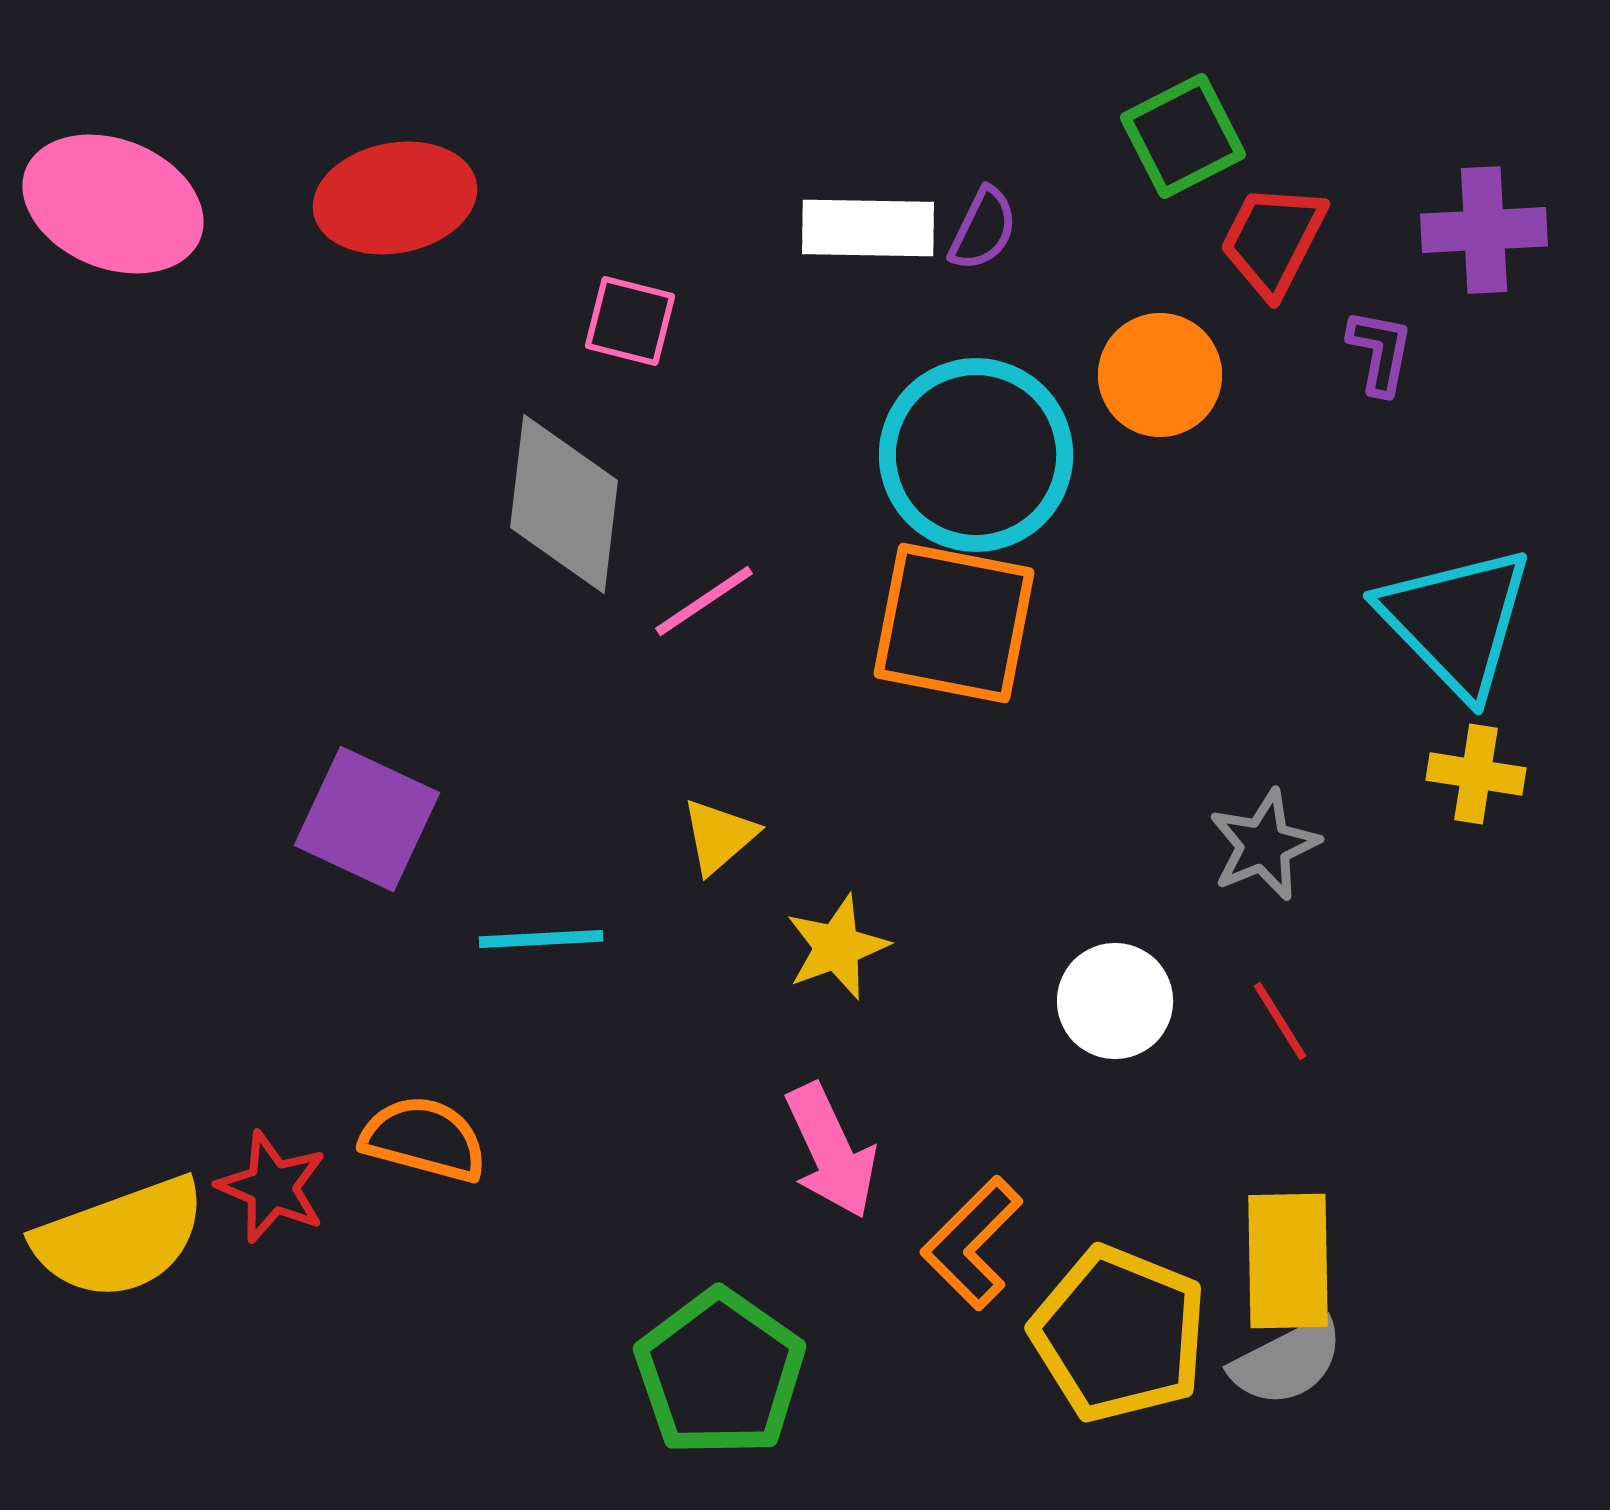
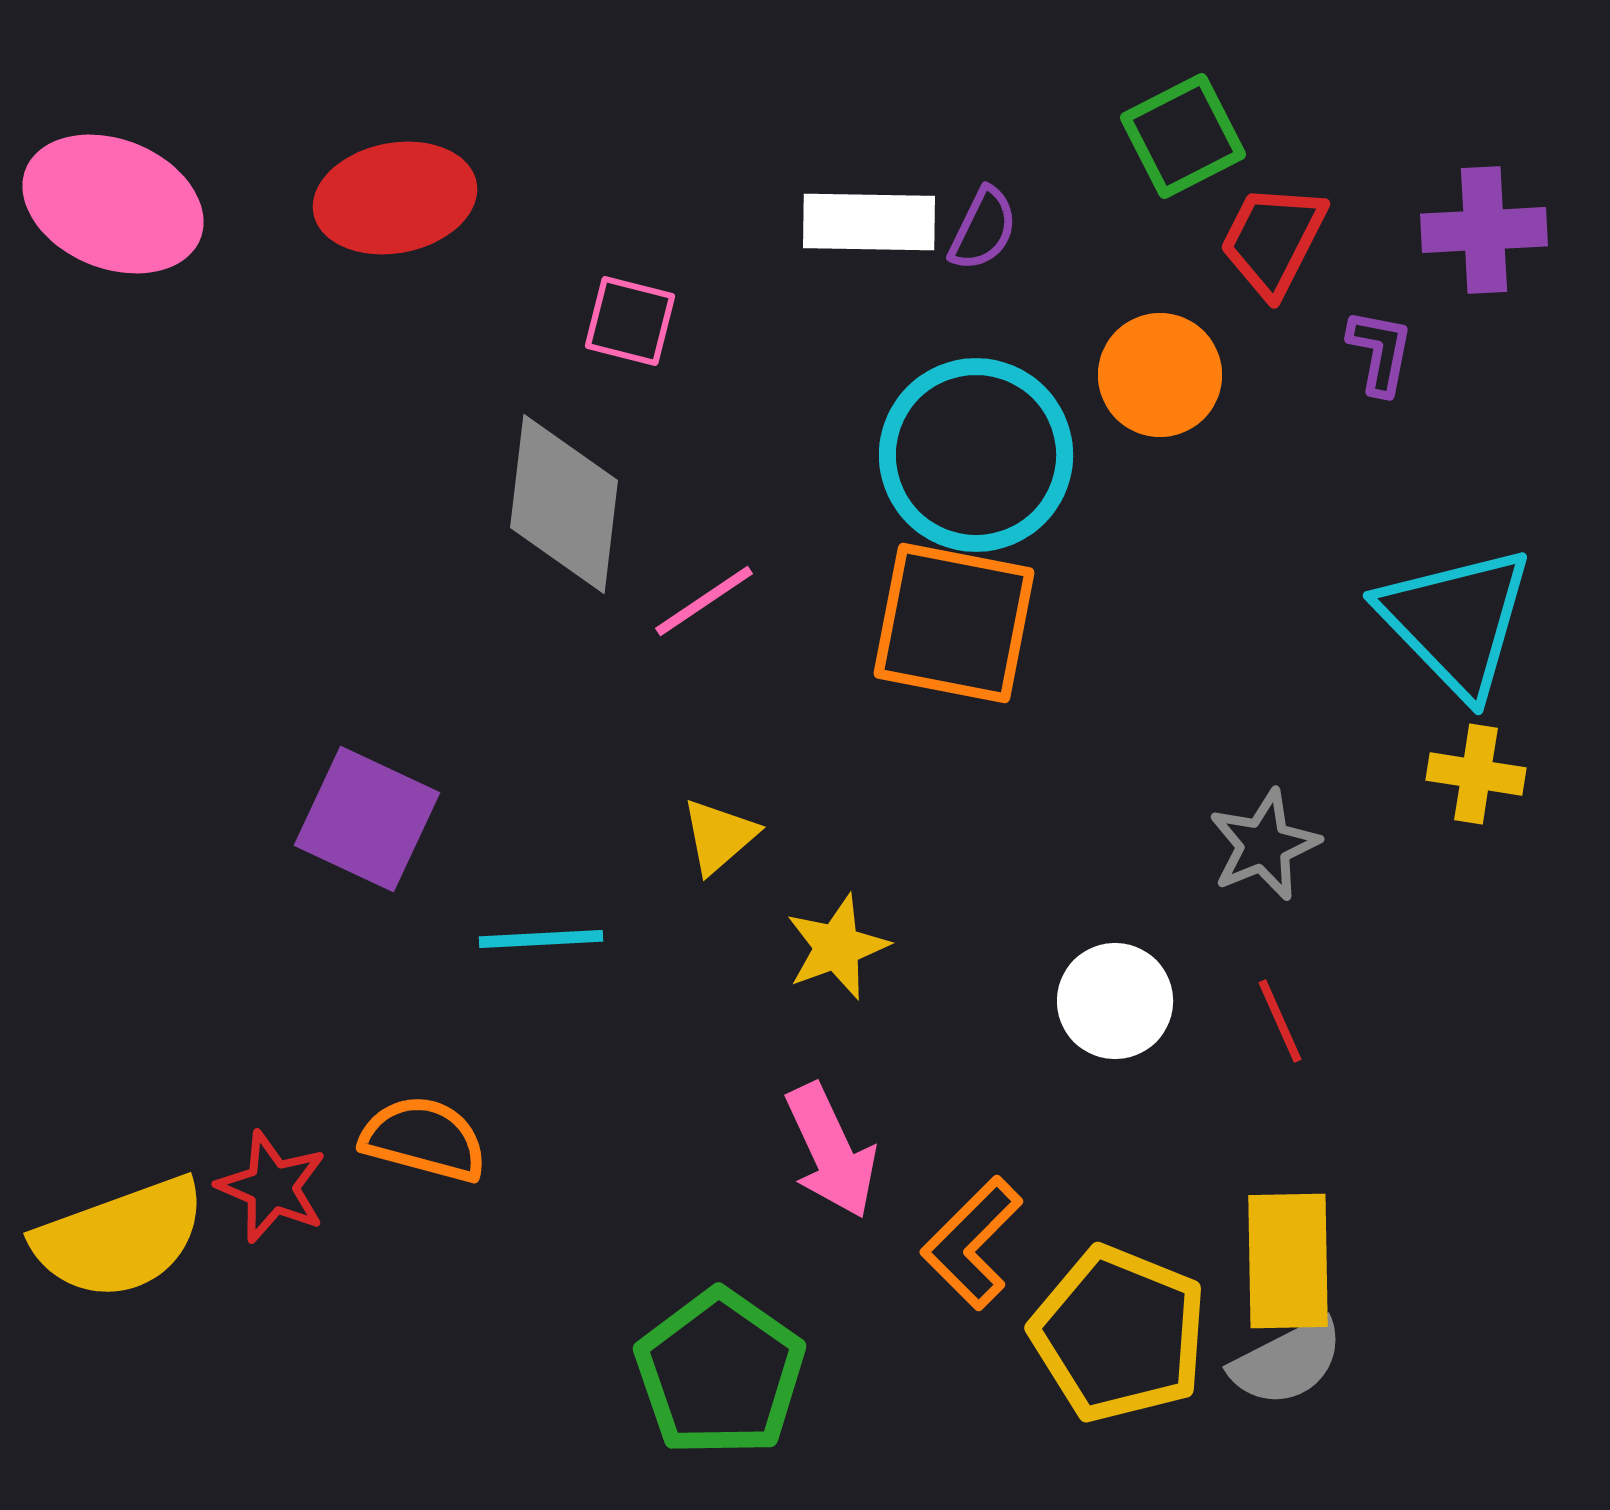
white rectangle: moved 1 px right, 6 px up
red line: rotated 8 degrees clockwise
